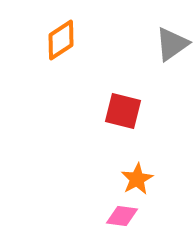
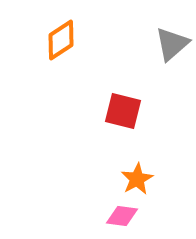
gray triangle: rotated 6 degrees counterclockwise
